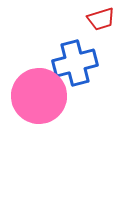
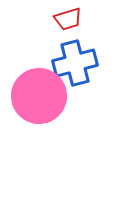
red trapezoid: moved 33 px left
